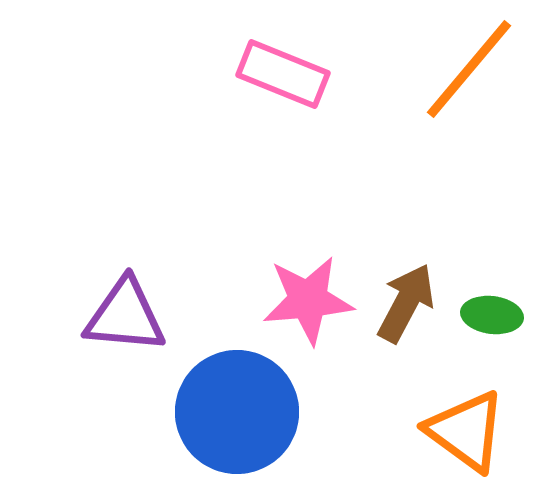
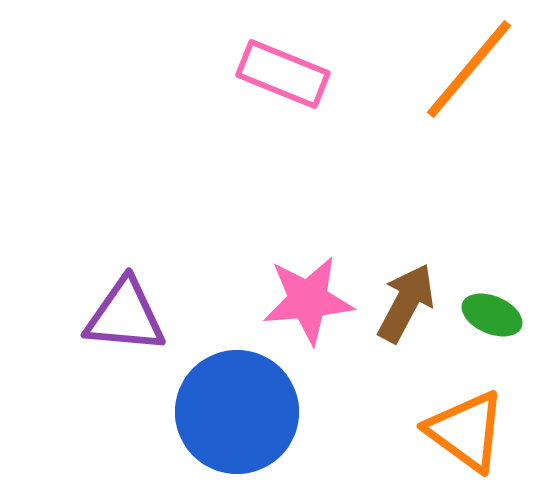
green ellipse: rotated 16 degrees clockwise
